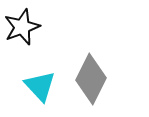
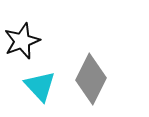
black star: moved 14 px down
